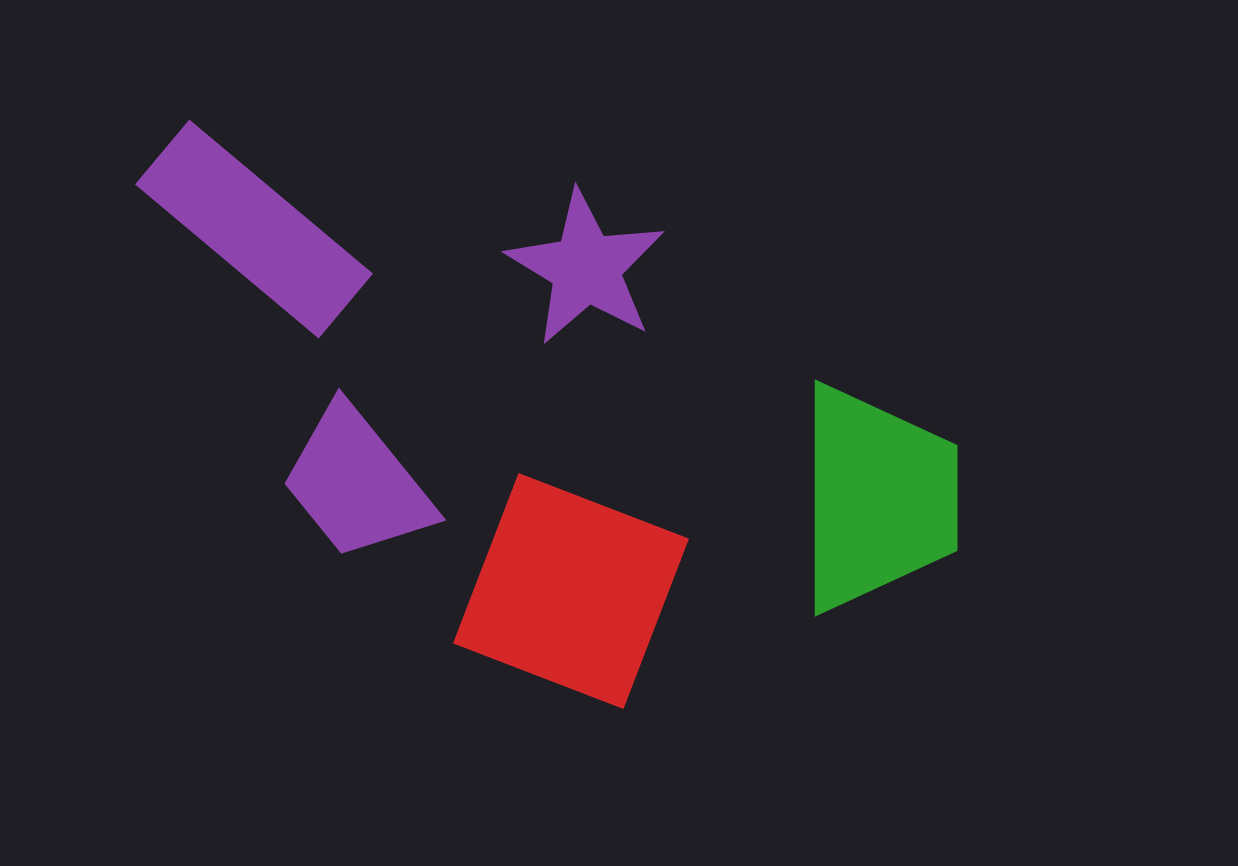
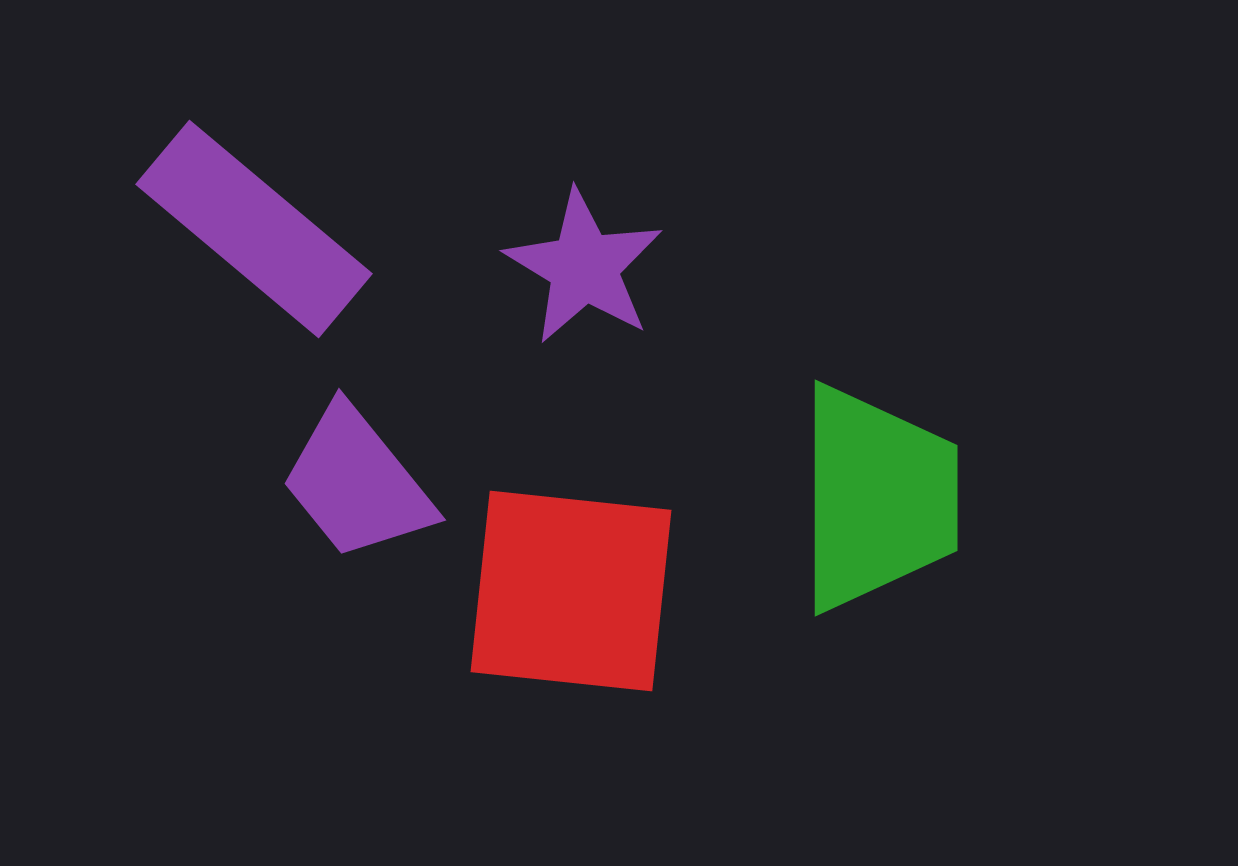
purple star: moved 2 px left, 1 px up
red square: rotated 15 degrees counterclockwise
